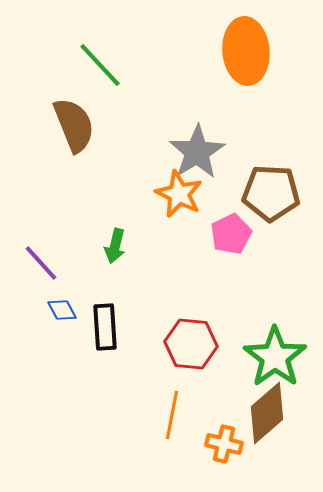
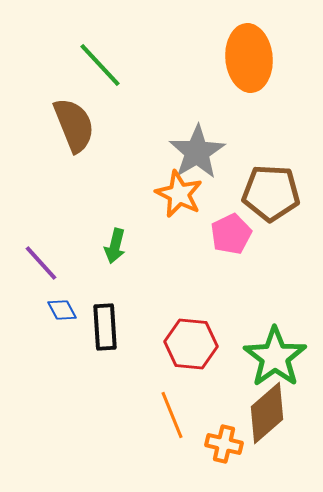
orange ellipse: moved 3 px right, 7 px down
orange line: rotated 33 degrees counterclockwise
